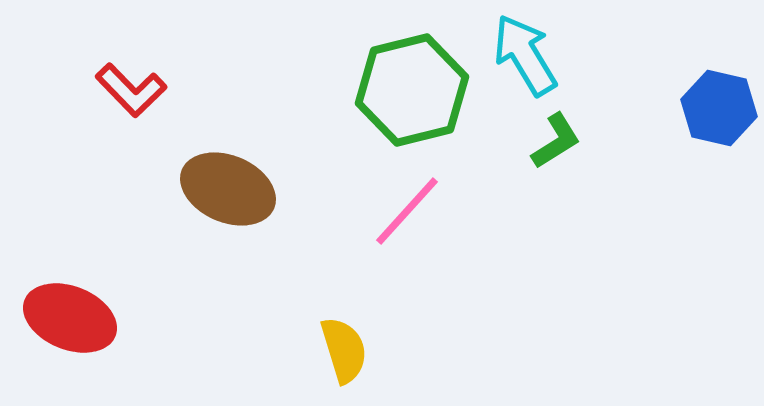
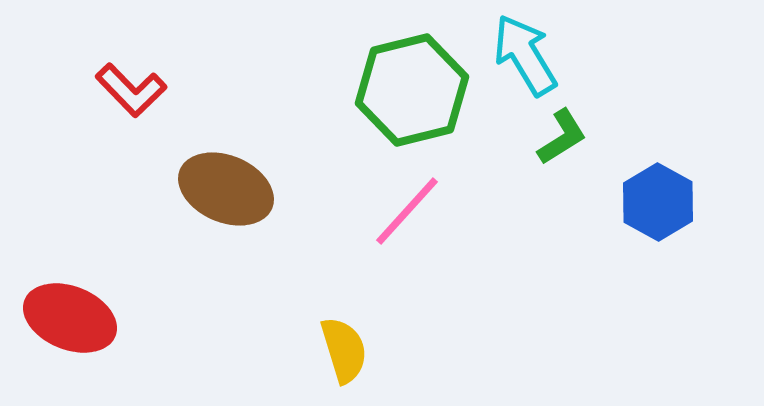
blue hexagon: moved 61 px left, 94 px down; rotated 16 degrees clockwise
green L-shape: moved 6 px right, 4 px up
brown ellipse: moved 2 px left
